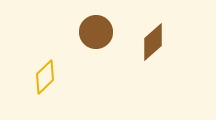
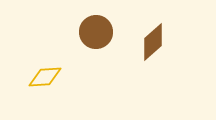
yellow diamond: rotated 40 degrees clockwise
